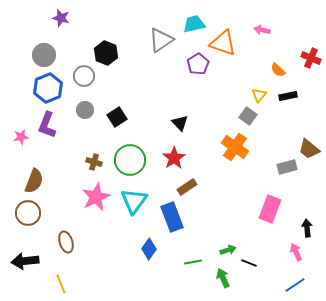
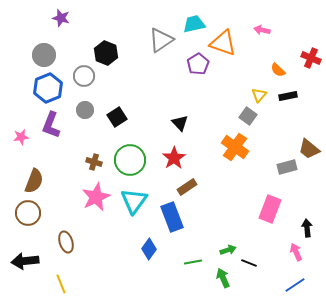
purple L-shape at (47, 125): moved 4 px right
